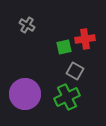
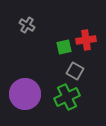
red cross: moved 1 px right, 1 px down
